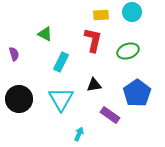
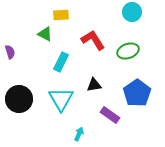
yellow rectangle: moved 40 px left
red L-shape: rotated 45 degrees counterclockwise
purple semicircle: moved 4 px left, 2 px up
